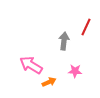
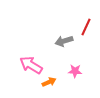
gray arrow: rotated 114 degrees counterclockwise
